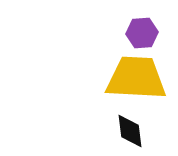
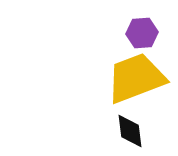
yellow trapezoid: rotated 24 degrees counterclockwise
